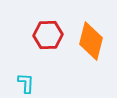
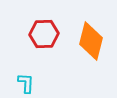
red hexagon: moved 4 px left, 1 px up
